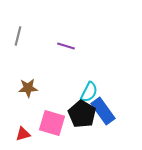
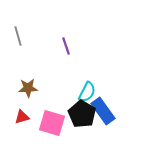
gray line: rotated 30 degrees counterclockwise
purple line: rotated 54 degrees clockwise
cyan semicircle: moved 2 px left
red triangle: moved 1 px left, 17 px up
